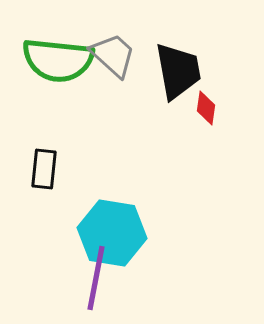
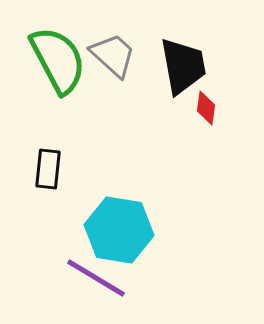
green semicircle: rotated 124 degrees counterclockwise
black trapezoid: moved 5 px right, 5 px up
black rectangle: moved 4 px right
cyan hexagon: moved 7 px right, 3 px up
purple line: rotated 70 degrees counterclockwise
